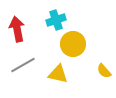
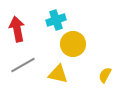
yellow semicircle: moved 1 px right, 4 px down; rotated 70 degrees clockwise
